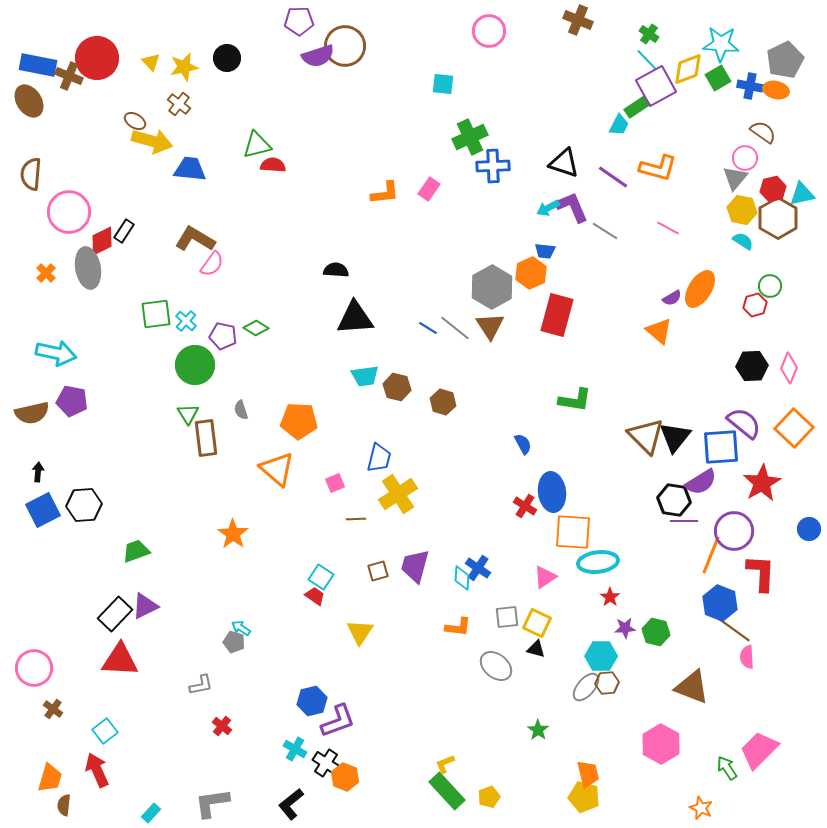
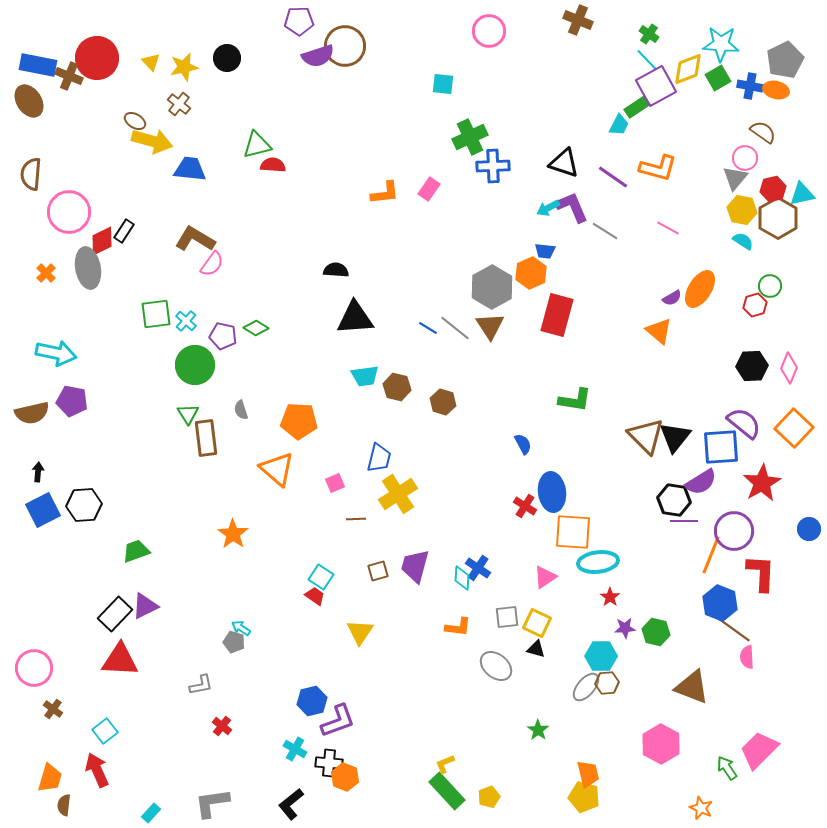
black cross at (326, 763): moved 3 px right; rotated 28 degrees counterclockwise
